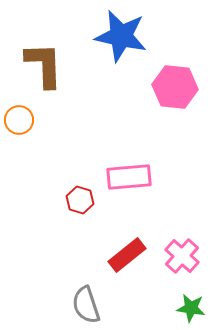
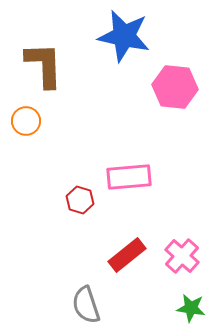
blue star: moved 3 px right
orange circle: moved 7 px right, 1 px down
